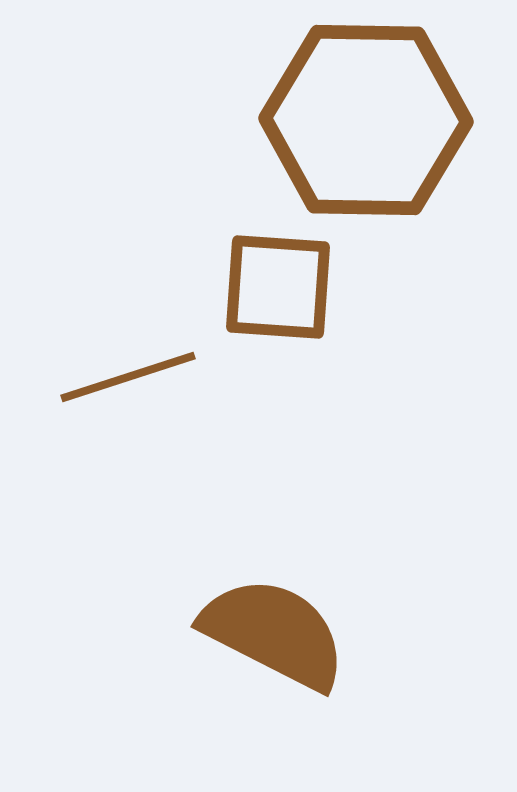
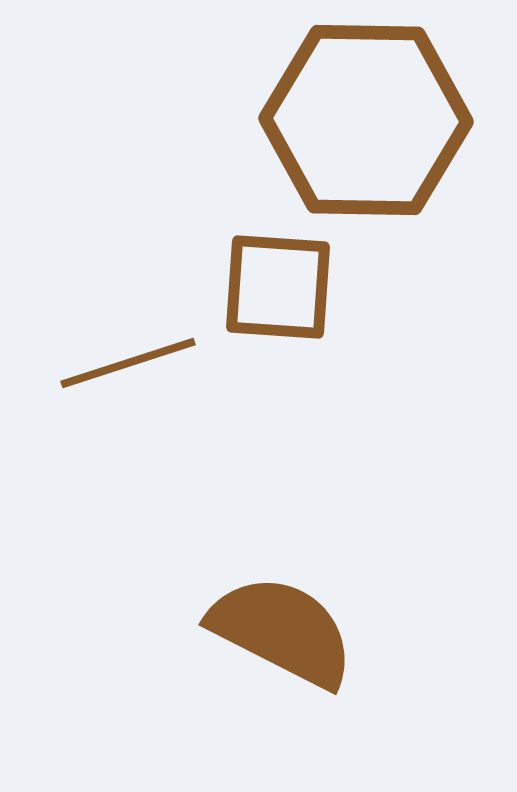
brown line: moved 14 px up
brown semicircle: moved 8 px right, 2 px up
